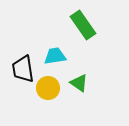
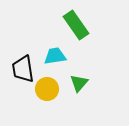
green rectangle: moved 7 px left
green triangle: rotated 36 degrees clockwise
yellow circle: moved 1 px left, 1 px down
